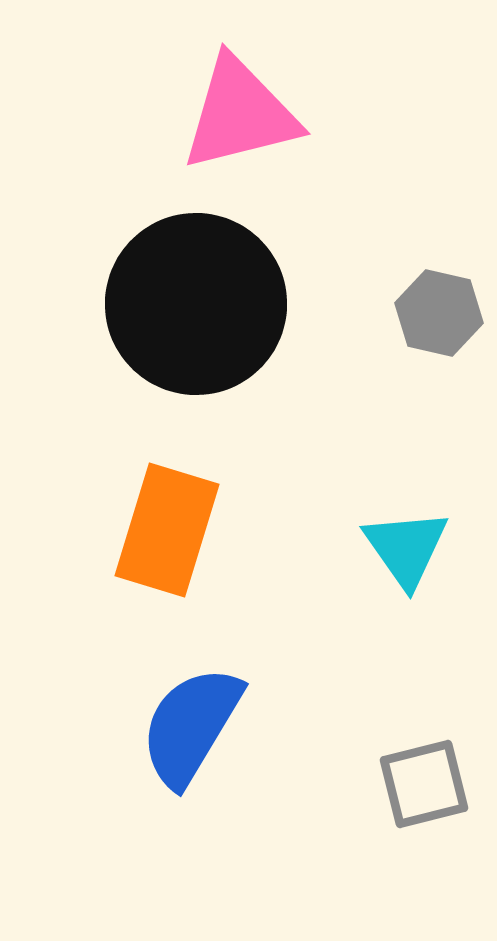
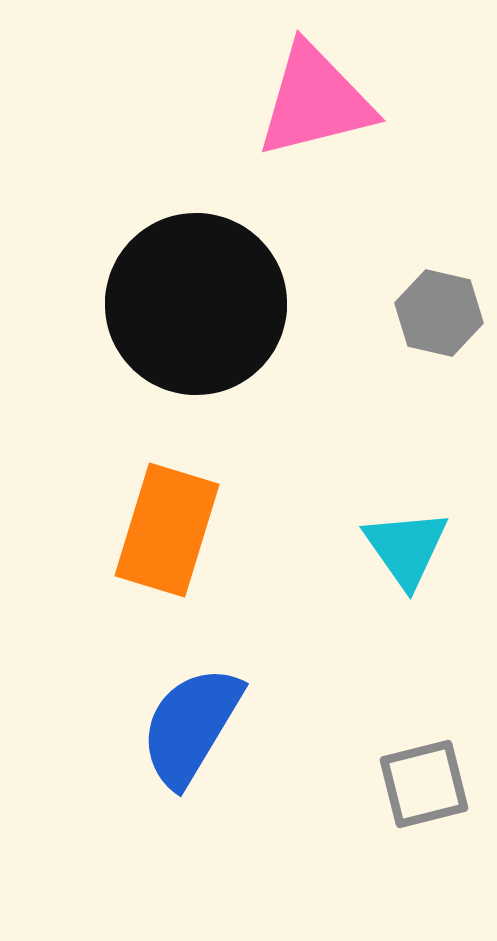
pink triangle: moved 75 px right, 13 px up
